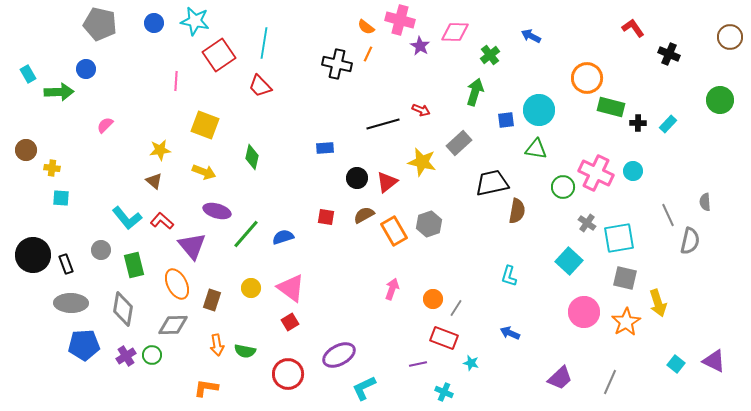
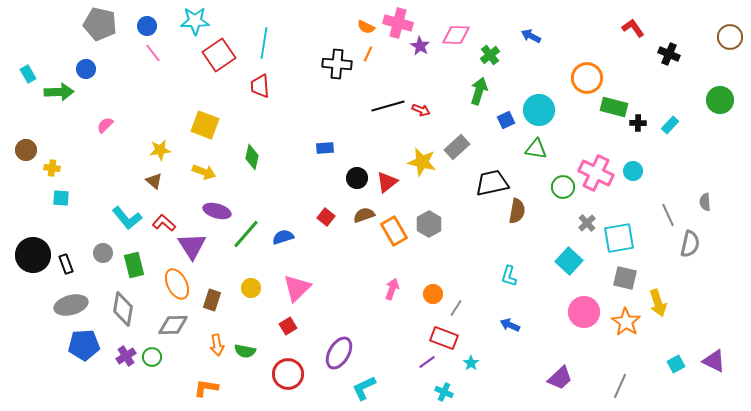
pink cross at (400, 20): moved 2 px left, 3 px down
cyan star at (195, 21): rotated 12 degrees counterclockwise
blue circle at (154, 23): moved 7 px left, 3 px down
orange semicircle at (366, 27): rotated 12 degrees counterclockwise
pink diamond at (455, 32): moved 1 px right, 3 px down
black cross at (337, 64): rotated 8 degrees counterclockwise
pink line at (176, 81): moved 23 px left, 28 px up; rotated 42 degrees counterclockwise
red trapezoid at (260, 86): rotated 40 degrees clockwise
green arrow at (475, 92): moved 4 px right, 1 px up
green rectangle at (611, 107): moved 3 px right
blue square at (506, 120): rotated 18 degrees counterclockwise
black line at (383, 124): moved 5 px right, 18 px up
cyan rectangle at (668, 124): moved 2 px right, 1 px down
gray rectangle at (459, 143): moved 2 px left, 4 px down
brown semicircle at (364, 215): rotated 10 degrees clockwise
red square at (326, 217): rotated 30 degrees clockwise
red L-shape at (162, 221): moved 2 px right, 2 px down
gray cross at (587, 223): rotated 12 degrees clockwise
gray hexagon at (429, 224): rotated 10 degrees counterclockwise
gray semicircle at (690, 241): moved 3 px down
purple triangle at (192, 246): rotated 8 degrees clockwise
gray circle at (101, 250): moved 2 px right, 3 px down
pink triangle at (291, 288): moved 6 px right; rotated 40 degrees clockwise
orange circle at (433, 299): moved 5 px up
gray ellipse at (71, 303): moved 2 px down; rotated 16 degrees counterclockwise
red square at (290, 322): moved 2 px left, 4 px down
orange star at (626, 322): rotated 8 degrees counterclockwise
blue arrow at (510, 333): moved 8 px up
green circle at (152, 355): moved 2 px down
purple ellipse at (339, 355): moved 2 px up; rotated 32 degrees counterclockwise
cyan star at (471, 363): rotated 21 degrees clockwise
purple line at (418, 364): moved 9 px right, 2 px up; rotated 24 degrees counterclockwise
cyan square at (676, 364): rotated 24 degrees clockwise
gray line at (610, 382): moved 10 px right, 4 px down
